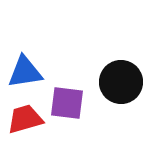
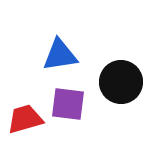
blue triangle: moved 35 px right, 17 px up
purple square: moved 1 px right, 1 px down
